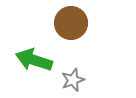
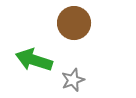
brown circle: moved 3 px right
